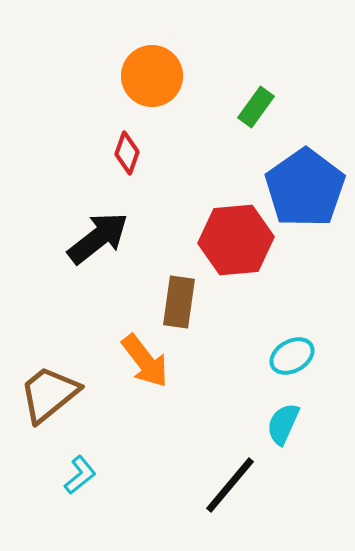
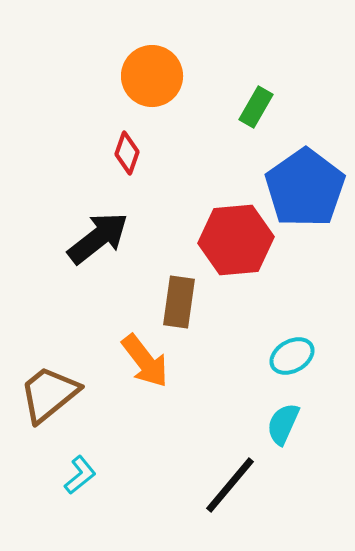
green rectangle: rotated 6 degrees counterclockwise
